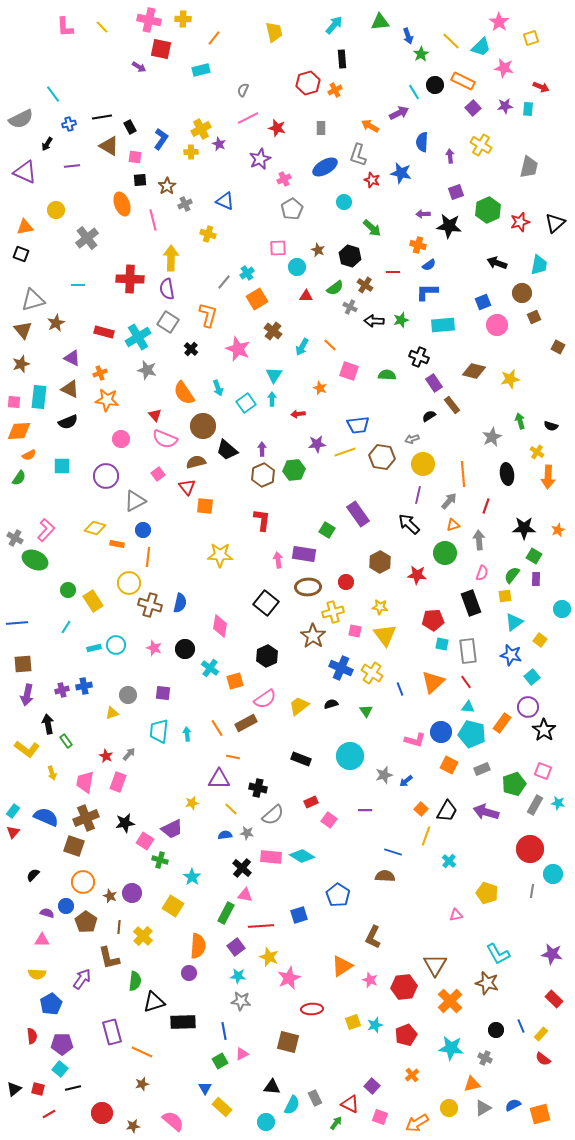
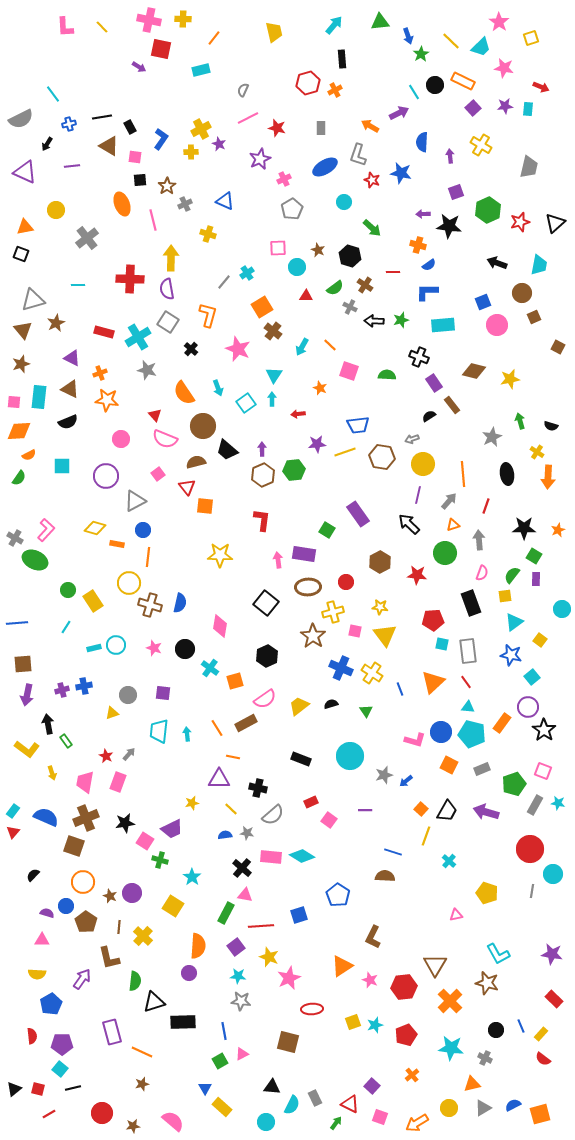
orange square at (257, 299): moved 5 px right, 8 px down
